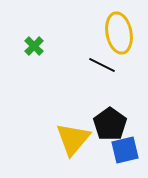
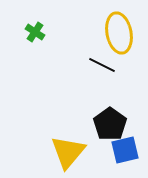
green cross: moved 1 px right, 14 px up; rotated 12 degrees counterclockwise
yellow triangle: moved 5 px left, 13 px down
